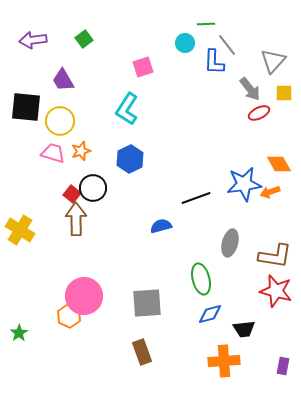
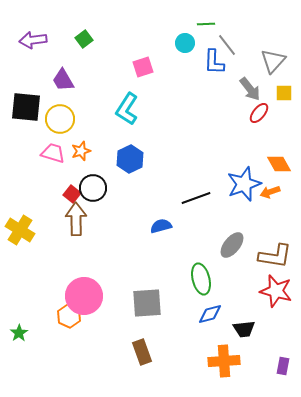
red ellipse: rotated 25 degrees counterclockwise
yellow circle: moved 2 px up
blue star: rotated 12 degrees counterclockwise
gray ellipse: moved 2 px right, 2 px down; rotated 24 degrees clockwise
